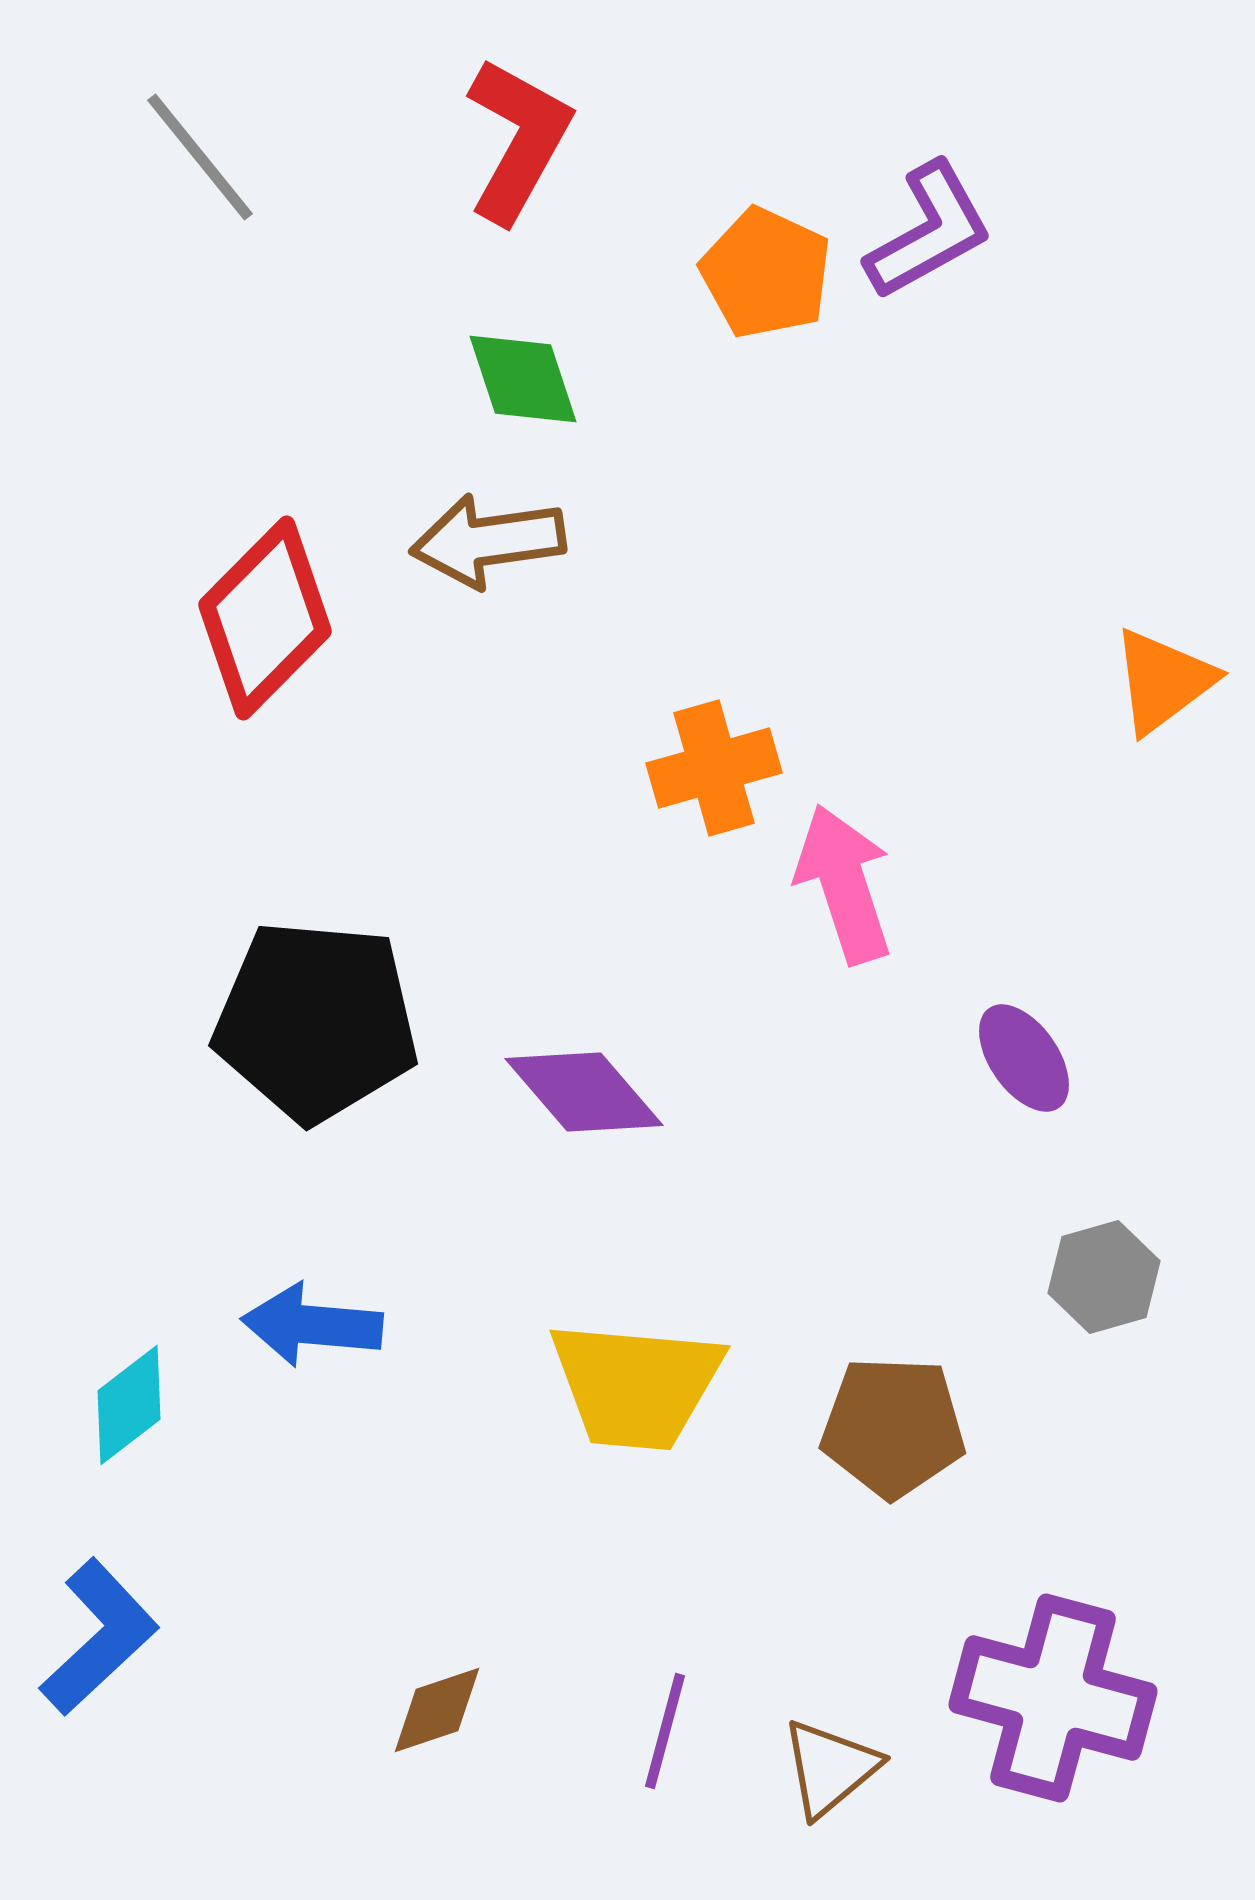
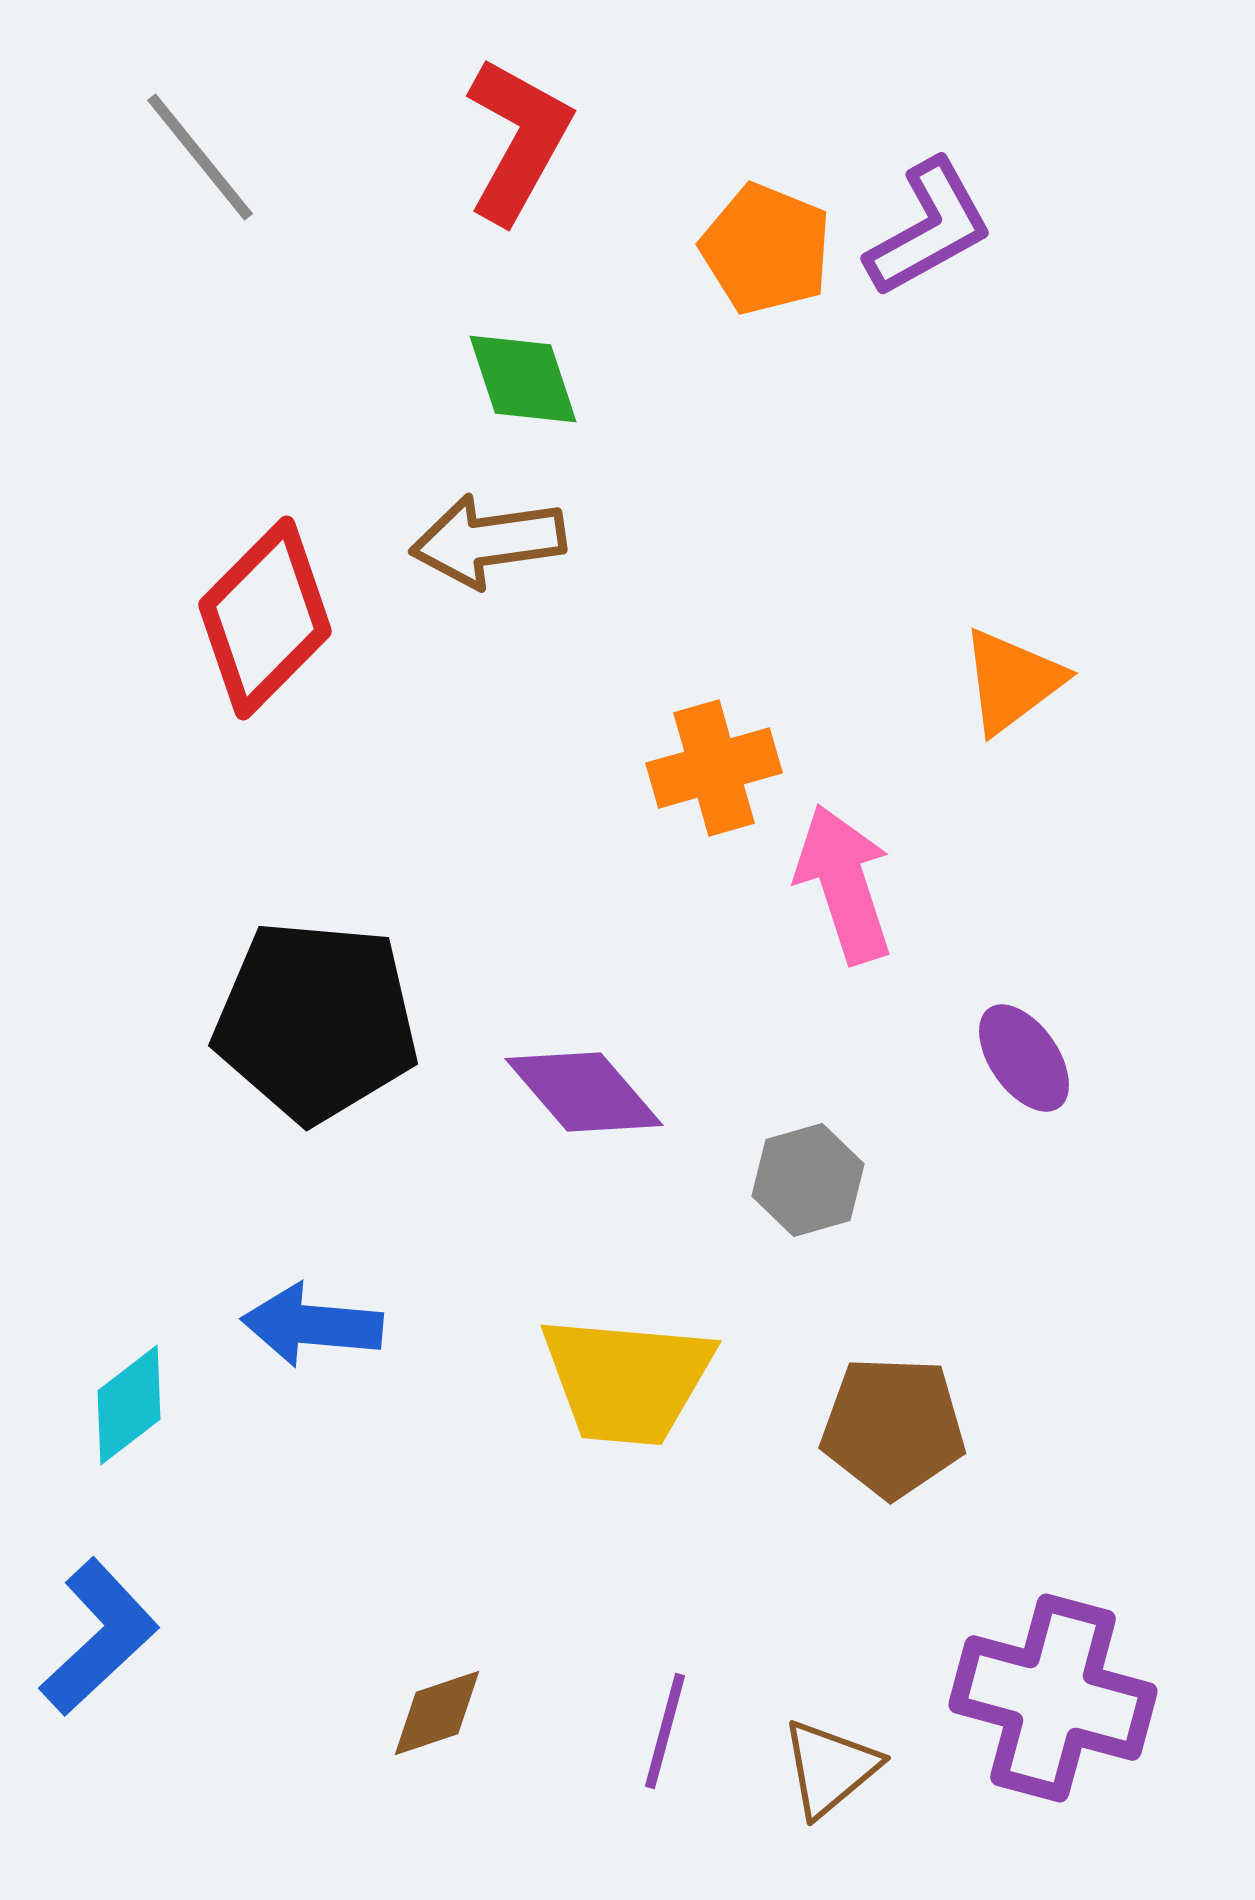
purple L-shape: moved 3 px up
orange pentagon: moved 24 px up; rotated 3 degrees counterclockwise
orange triangle: moved 151 px left
gray hexagon: moved 296 px left, 97 px up
yellow trapezoid: moved 9 px left, 5 px up
brown diamond: moved 3 px down
